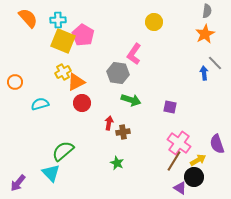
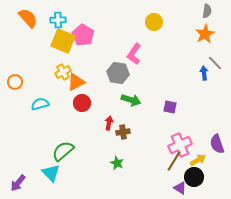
pink cross: moved 1 px right, 2 px down; rotated 30 degrees clockwise
